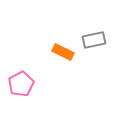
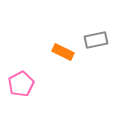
gray rectangle: moved 2 px right
